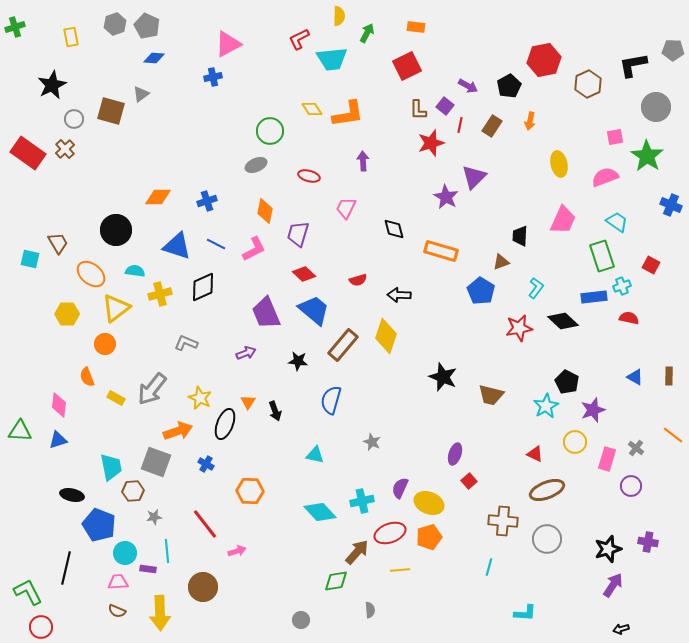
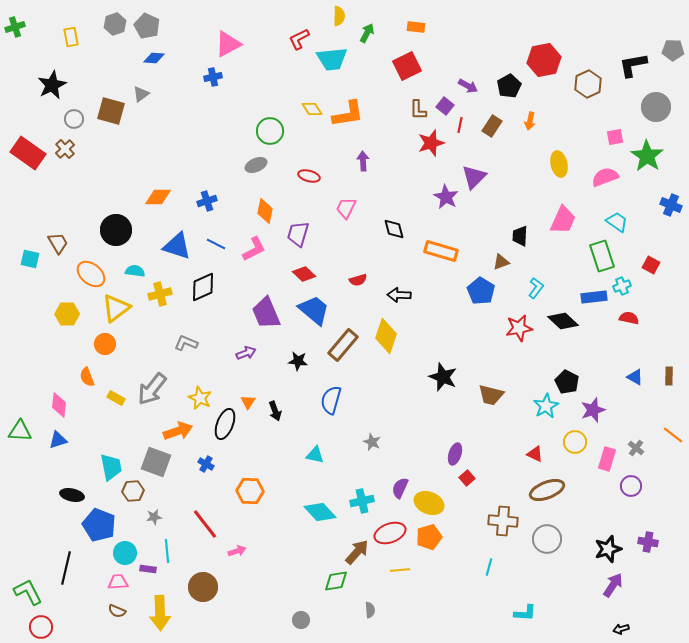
red square at (469, 481): moved 2 px left, 3 px up
